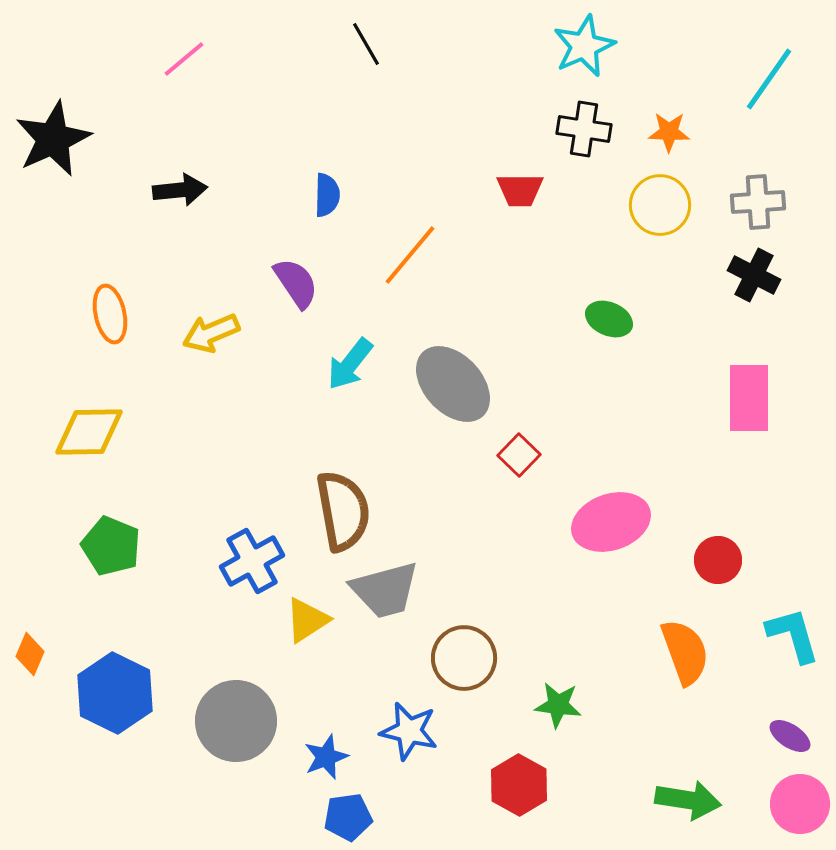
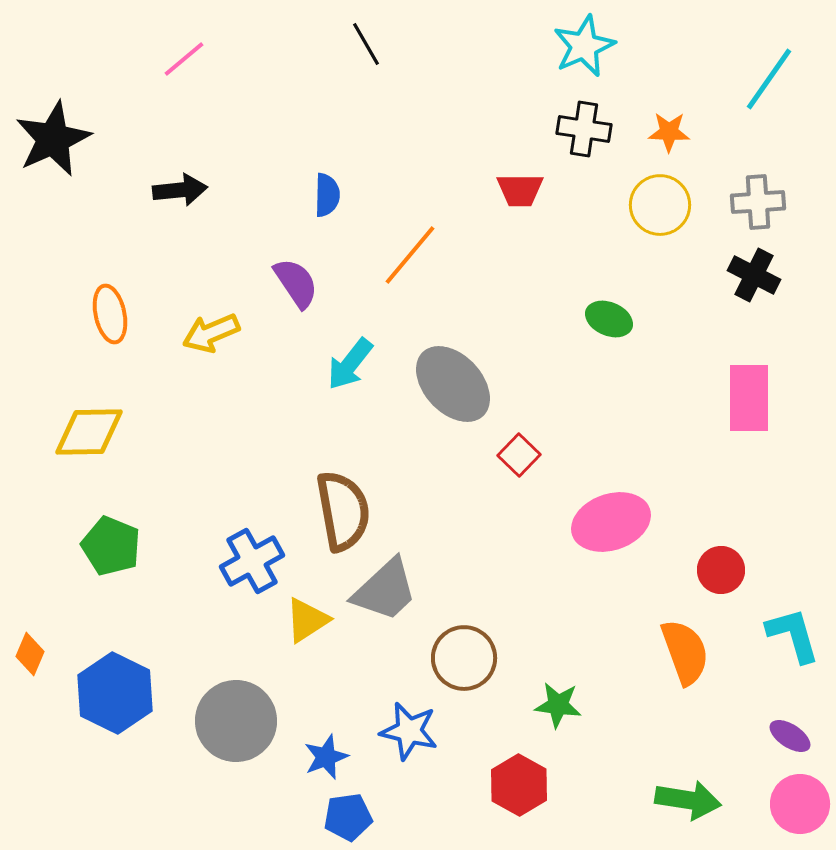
red circle at (718, 560): moved 3 px right, 10 px down
gray trapezoid at (385, 590): rotated 28 degrees counterclockwise
